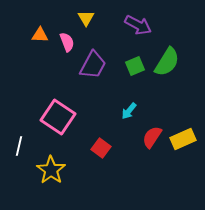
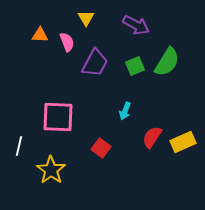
purple arrow: moved 2 px left
purple trapezoid: moved 2 px right, 2 px up
cyan arrow: moved 4 px left; rotated 18 degrees counterclockwise
pink square: rotated 32 degrees counterclockwise
yellow rectangle: moved 3 px down
